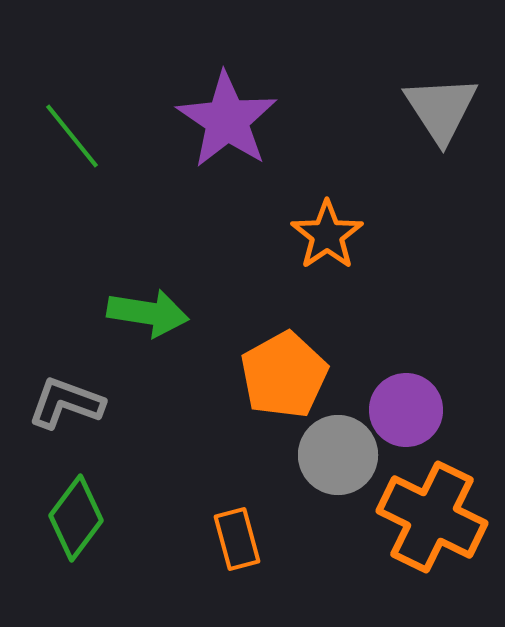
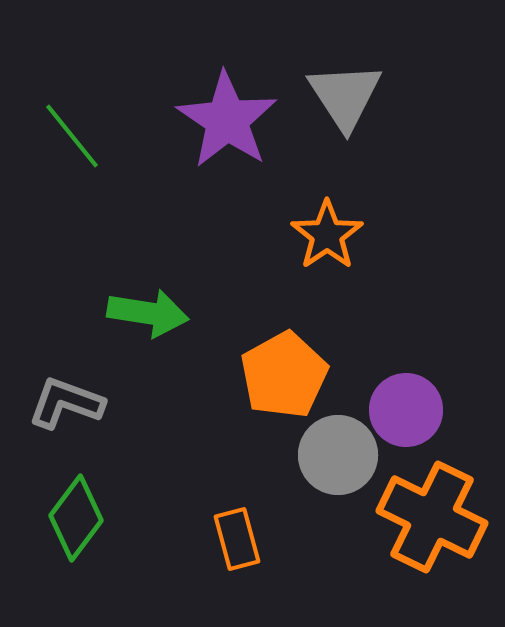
gray triangle: moved 96 px left, 13 px up
